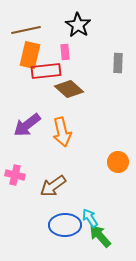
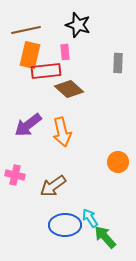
black star: rotated 15 degrees counterclockwise
purple arrow: moved 1 px right
green arrow: moved 5 px right, 1 px down
